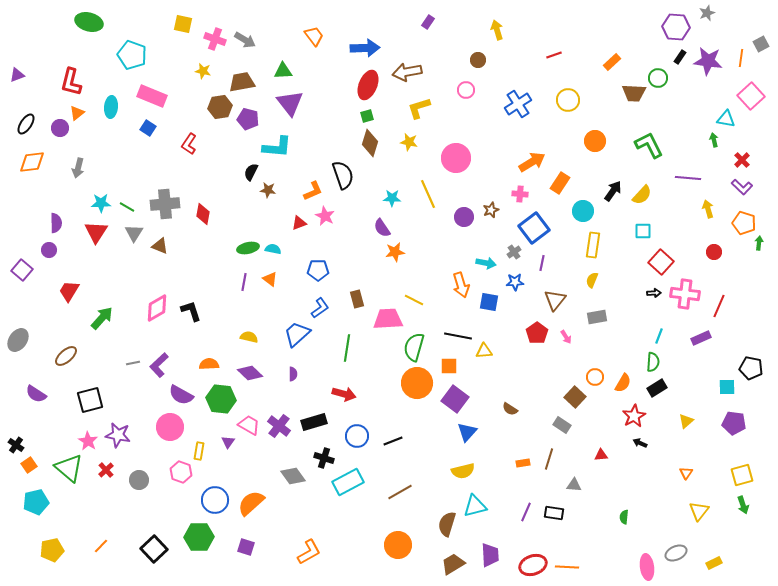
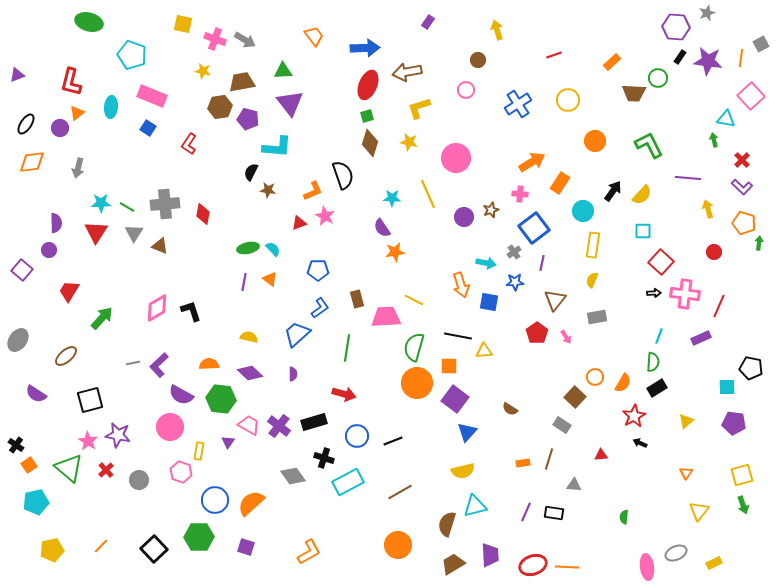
cyan semicircle at (273, 249): rotated 35 degrees clockwise
pink trapezoid at (388, 319): moved 2 px left, 2 px up
